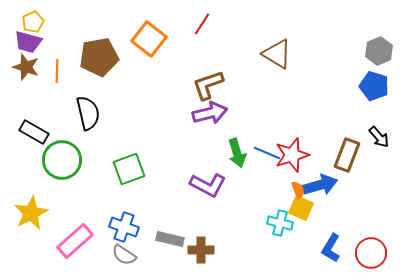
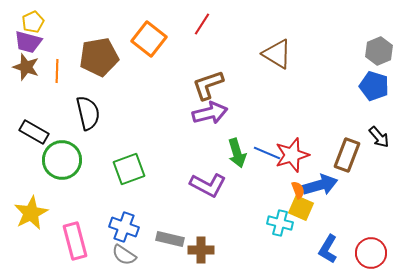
pink rectangle: rotated 63 degrees counterclockwise
blue L-shape: moved 3 px left, 1 px down
